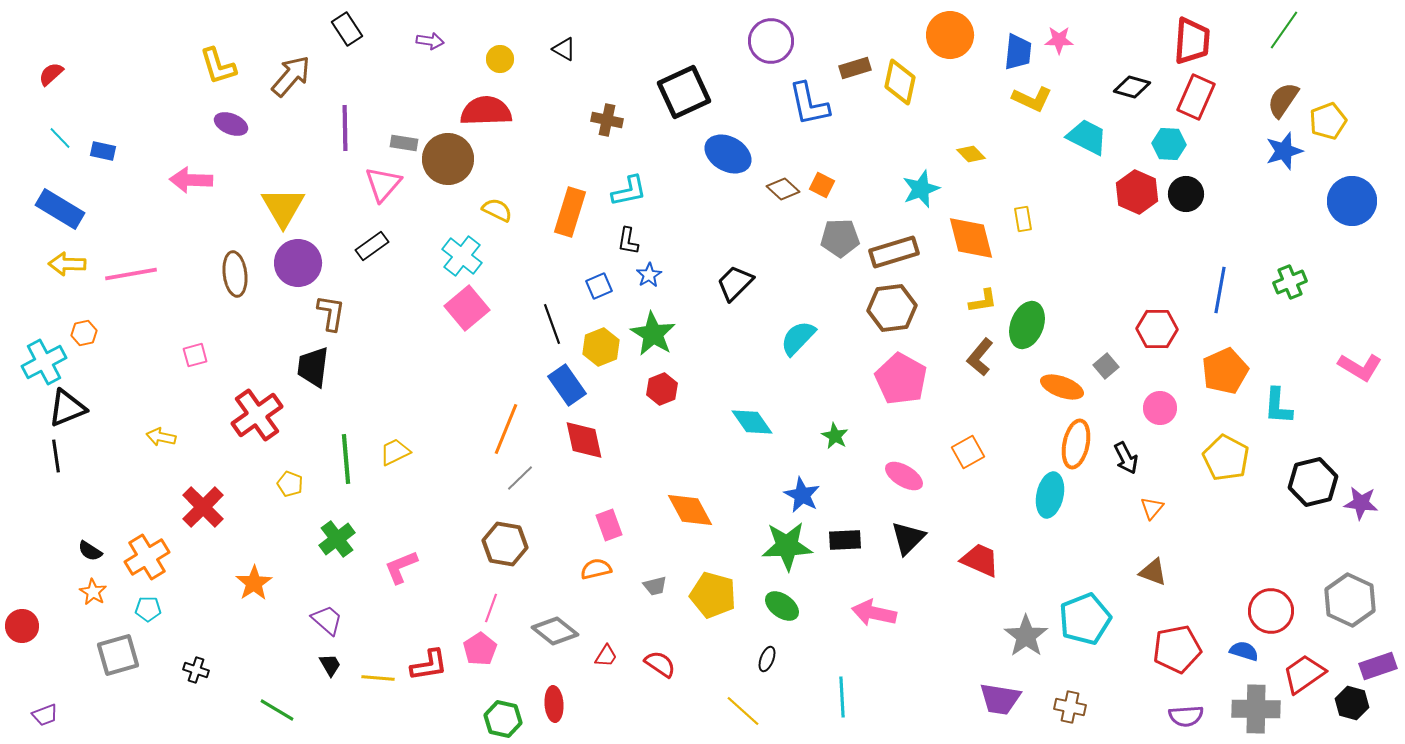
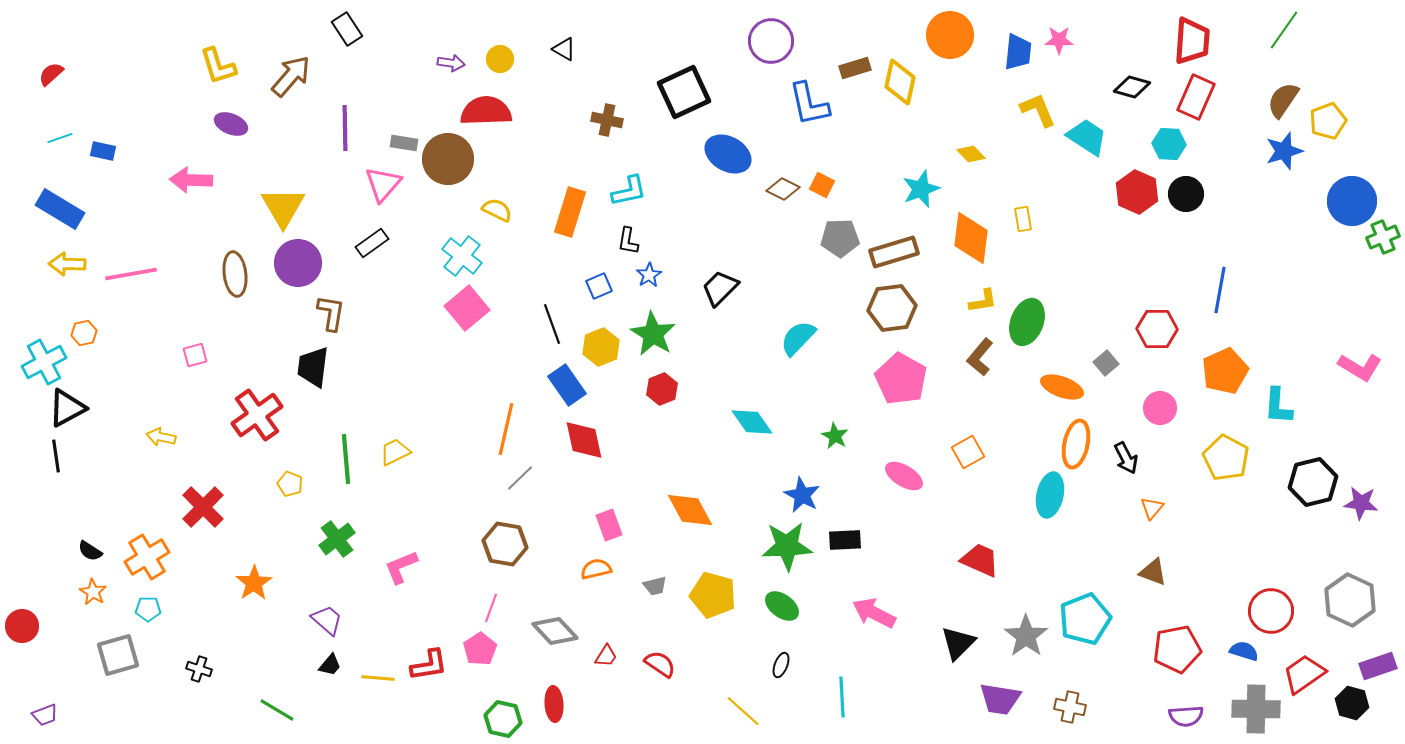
purple arrow at (430, 41): moved 21 px right, 22 px down
yellow L-shape at (1032, 99): moved 6 px right, 11 px down; rotated 138 degrees counterclockwise
cyan trapezoid at (1087, 137): rotated 6 degrees clockwise
cyan line at (60, 138): rotated 65 degrees counterclockwise
brown diamond at (783, 189): rotated 16 degrees counterclockwise
orange diamond at (971, 238): rotated 22 degrees clockwise
black rectangle at (372, 246): moved 3 px up
green cross at (1290, 282): moved 93 px right, 45 px up
black trapezoid at (735, 283): moved 15 px left, 5 px down
green ellipse at (1027, 325): moved 3 px up
gray square at (1106, 366): moved 3 px up
black triangle at (67, 408): rotated 6 degrees counterclockwise
orange line at (506, 429): rotated 9 degrees counterclockwise
black triangle at (908, 538): moved 50 px right, 105 px down
pink arrow at (874, 613): rotated 15 degrees clockwise
gray diamond at (555, 631): rotated 9 degrees clockwise
black ellipse at (767, 659): moved 14 px right, 6 px down
black trapezoid at (330, 665): rotated 70 degrees clockwise
black cross at (196, 670): moved 3 px right, 1 px up
